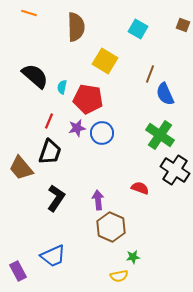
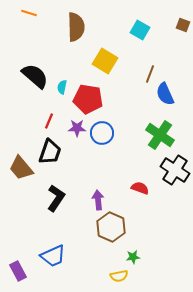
cyan square: moved 2 px right, 1 px down
purple star: rotated 12 degrees clockwise
